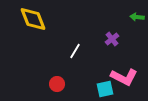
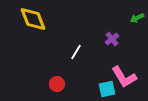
green arrow: moved 1 px down; rotated 32 degrees counterclockwise
white line: moved 1 px right, 1 px down
pink L-shape: rotated 32 degrees clockwise
cyan square: moved 2 px right
